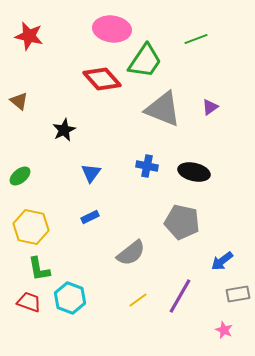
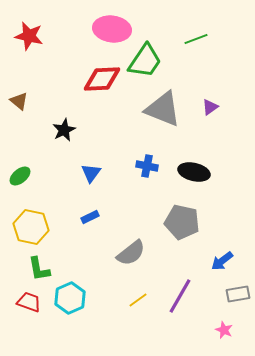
red diamond: rotated 51 degrees counterclockwise
cyan hexagon: rotated 16 degrees clockwise
